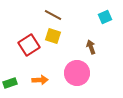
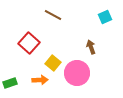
yellow square: moved 27 px down; rotated 21 degrees clockwise
red square: moved 2 px up; rotated 15 degrees counterclockwise
